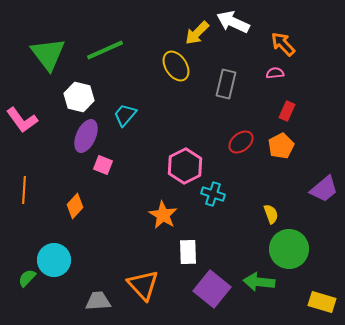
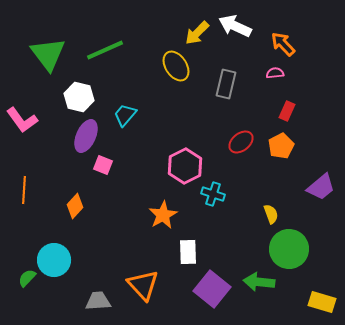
white arrow: moved 2 px right, 4 px down
purple trapezoid: moved 3 px left, 2 px up
orange star: rotated 12 degrees clockwise
